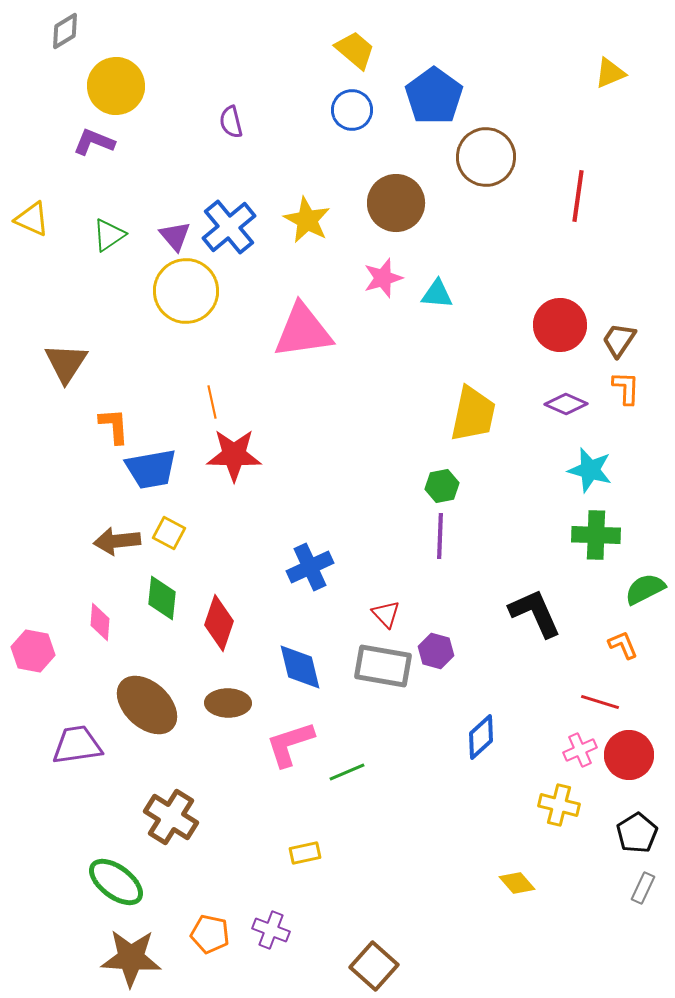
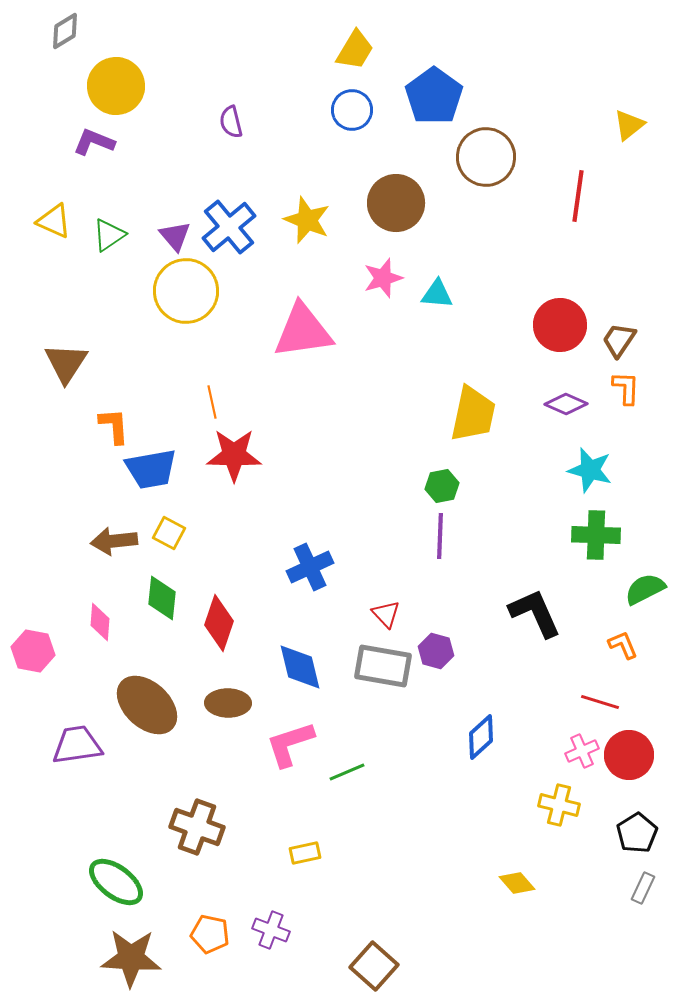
yellow trapezoid at (355, 50): rotated 81 degrees clockwise
yellow triangle at (610, 73): moved 19 px right, 52 px down; rotated 16 degrees counterclockwise
yellow triangle at (32, 219): moved 22 px right, 2 px down
yellow star at (307, 220): rotated 6 degrees counterclockwise
brown arrow at (117, 541): moved 3 px left
pink cross at (580, 750): moved 2 px right, 1 px down
brown cross at (171, 817): moved 26 px right, 10 px down; rotated 12 degrees counterclockwise
